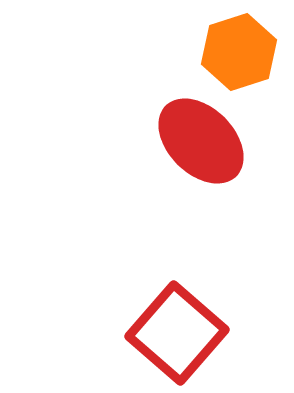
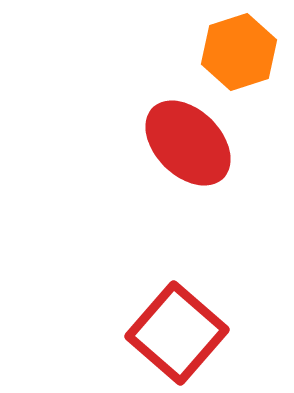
red ellipse: moved 13 px left, 2 px down
